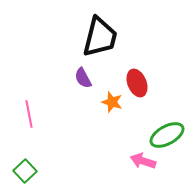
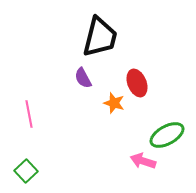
orange star: moved 2 px right, 1 px down
green square: moved 1 px right
